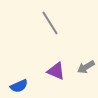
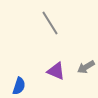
blue semicircle: rotated 48 degrees counterclockwise
